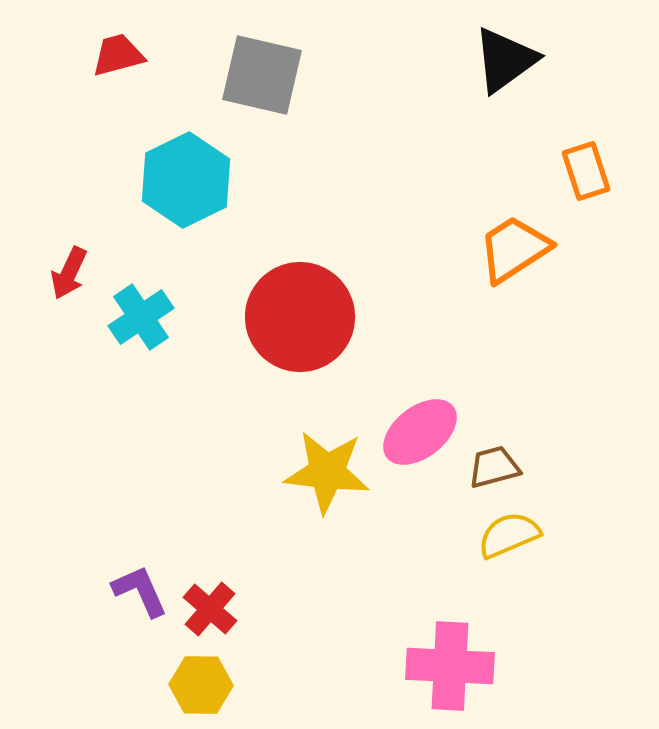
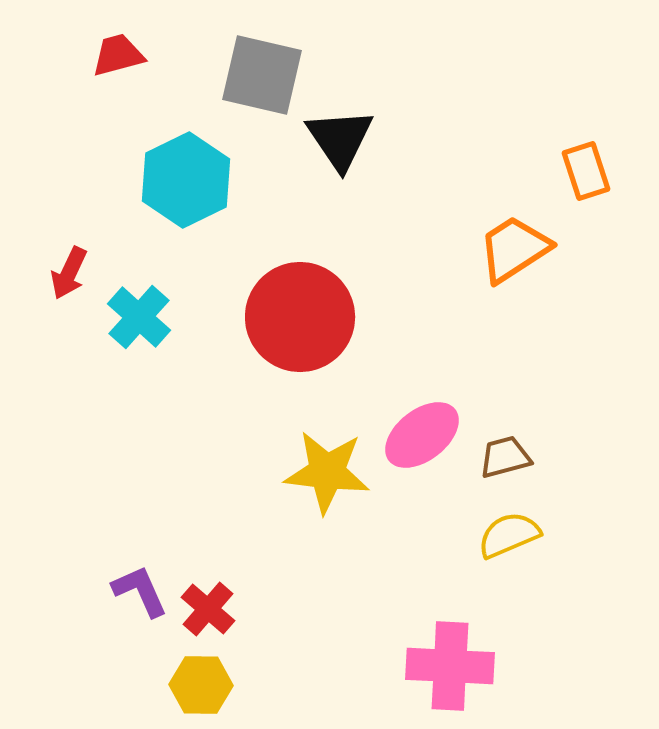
black triangle: moved 165 px left, 79 px down; rotated 28 degrees counterclockwise
cyan cross: moved 2 px left; rotated 14 degrees counterclockwise
pink ellipse: moved 2 px right, 3 px down
brown trapezoid: moved 11 px right, 10 px up
red cross: moved 2 px left
